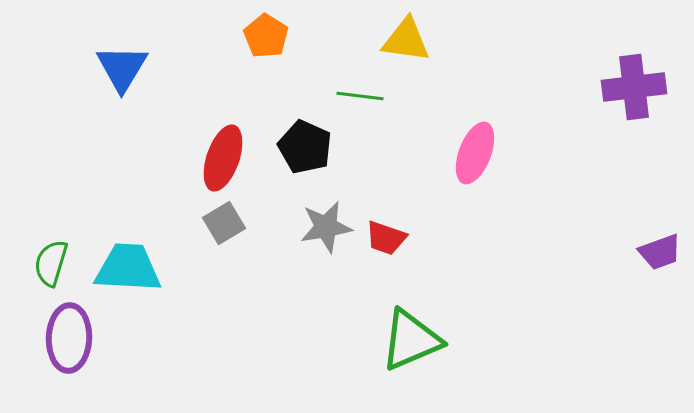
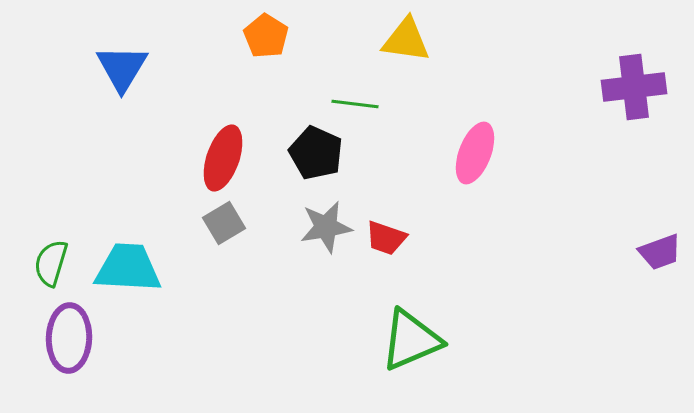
green line: moved 5 px left, 8 px down
black pentagon: moved 11 px right, 6 px down
